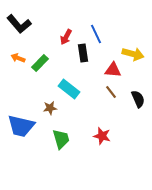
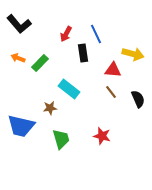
red arrow: moved 3 px up
